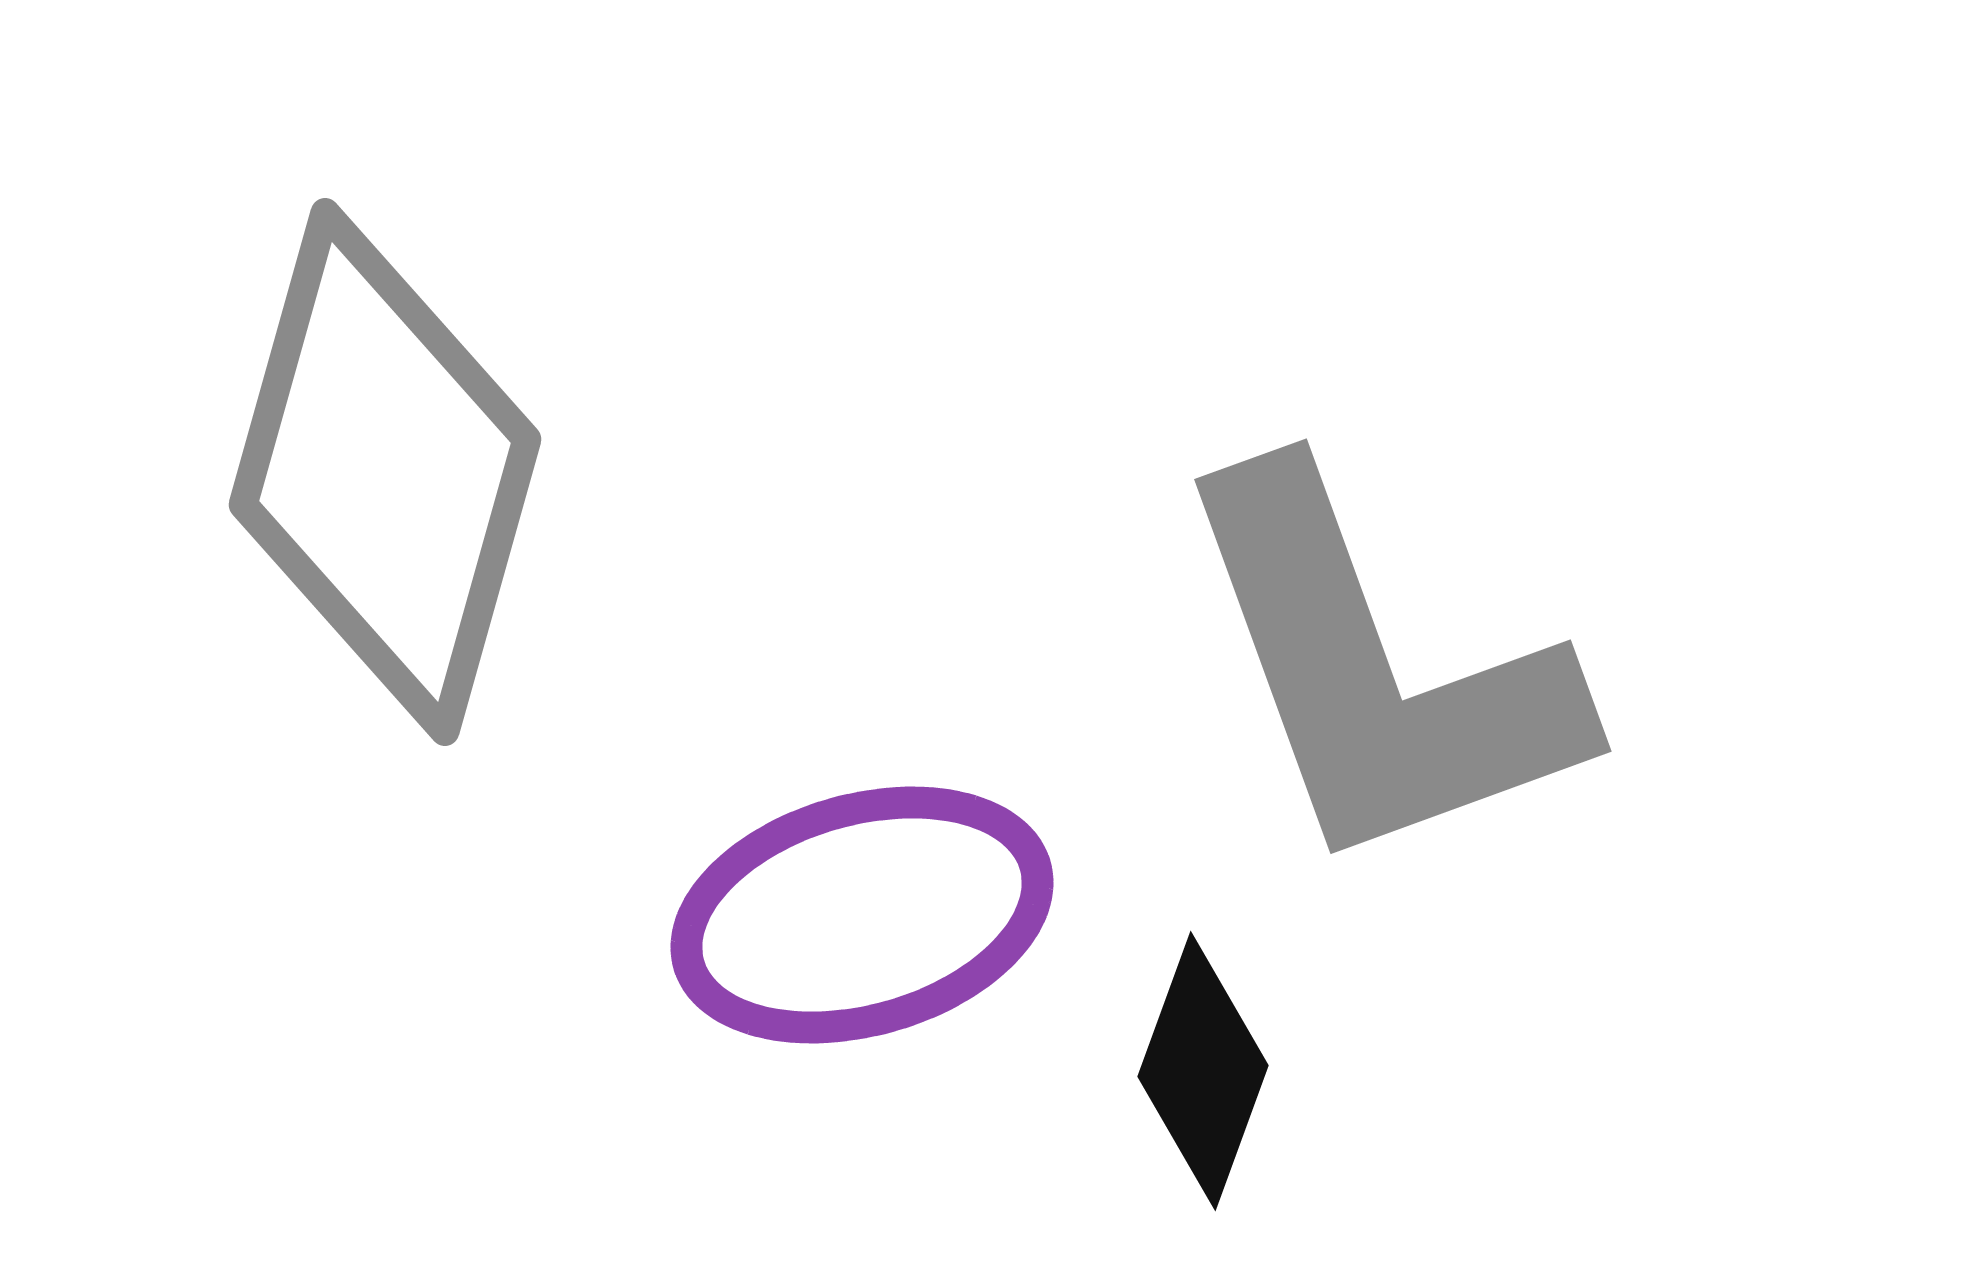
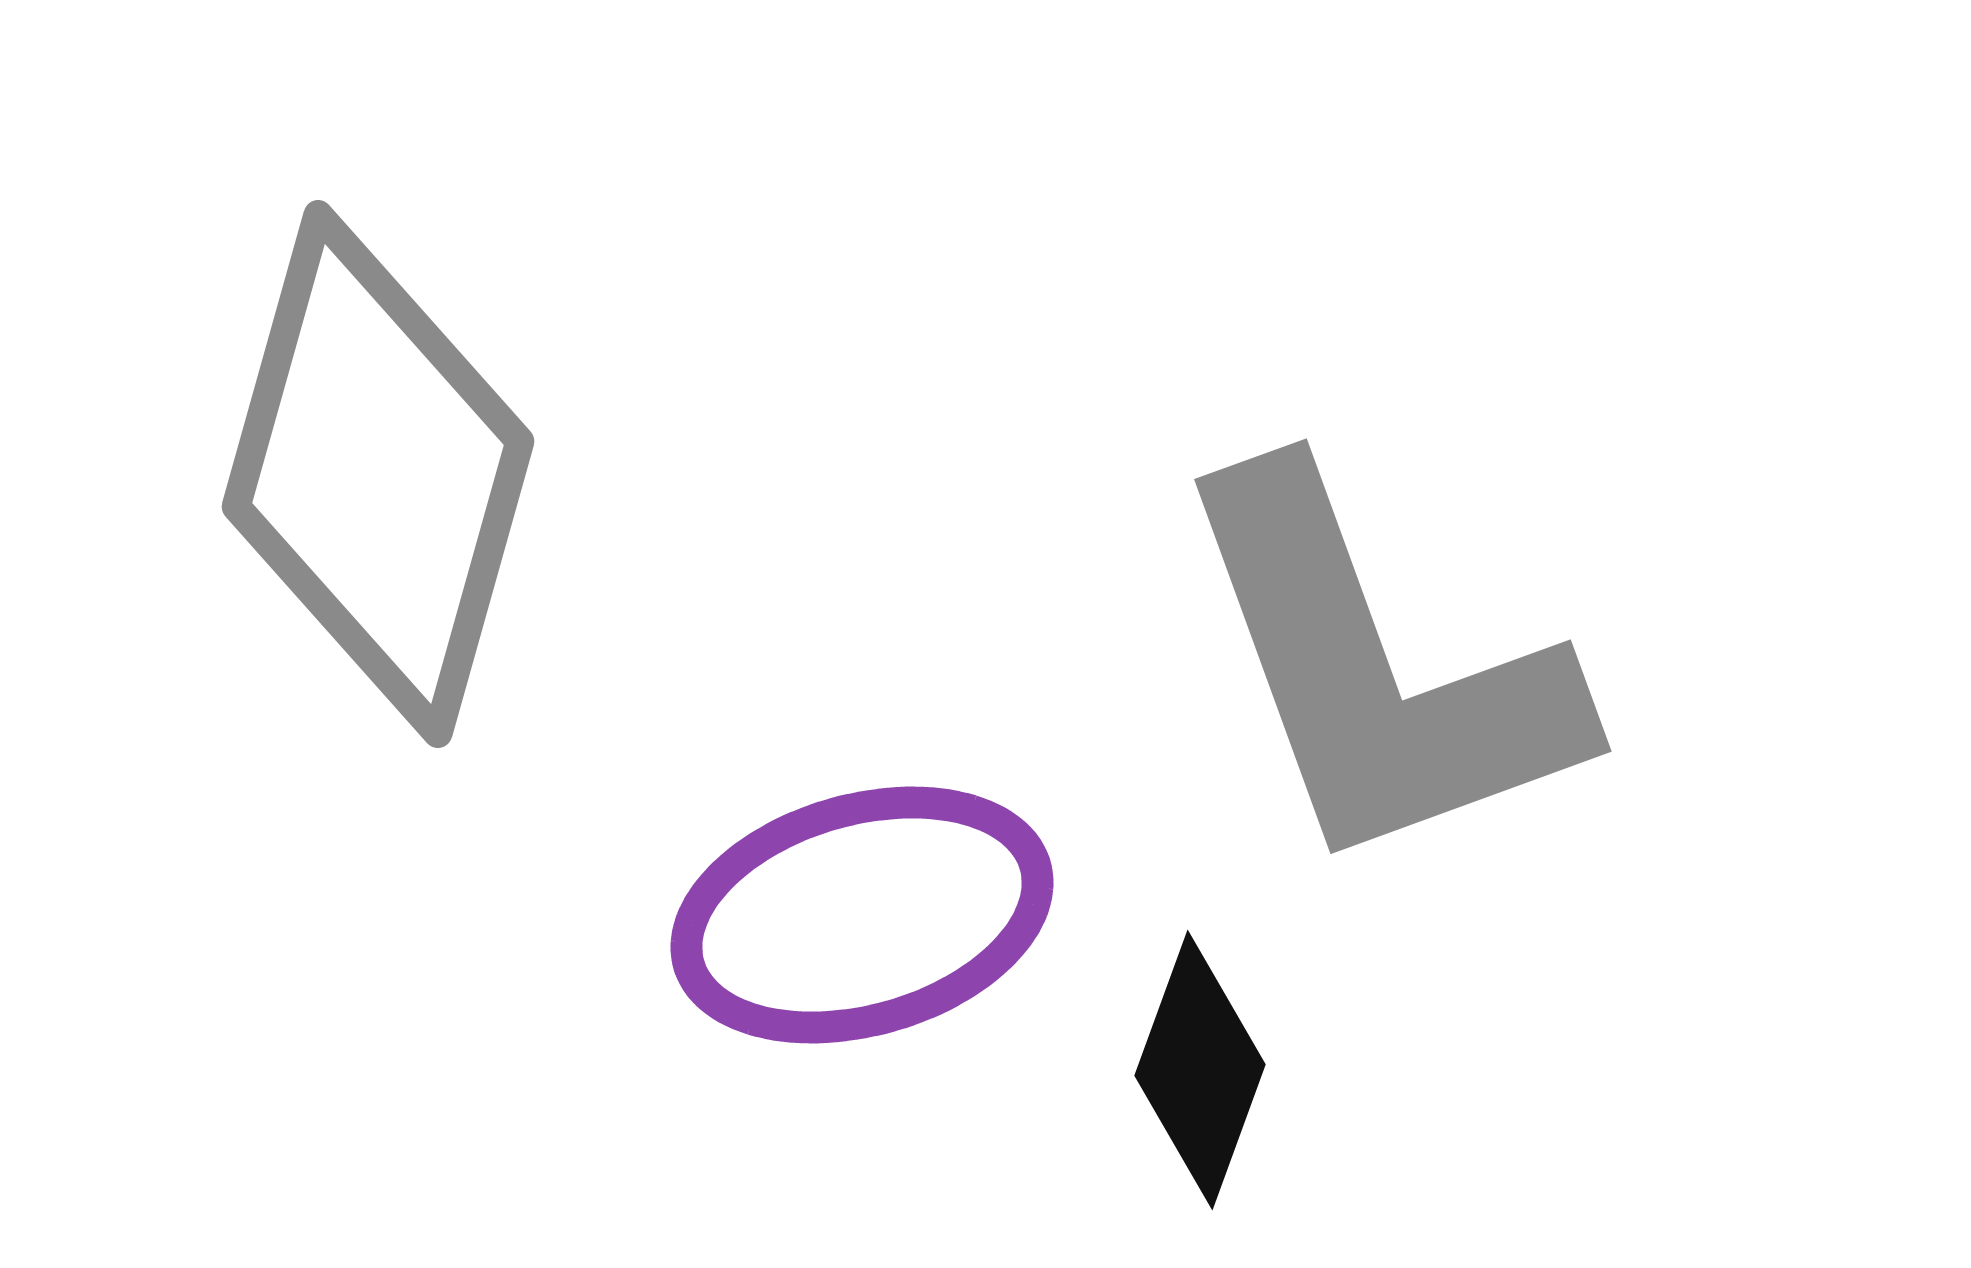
gray diamond: moved 7 px left, 2 px down
black diamond: moved 3 px left, 1 px up
